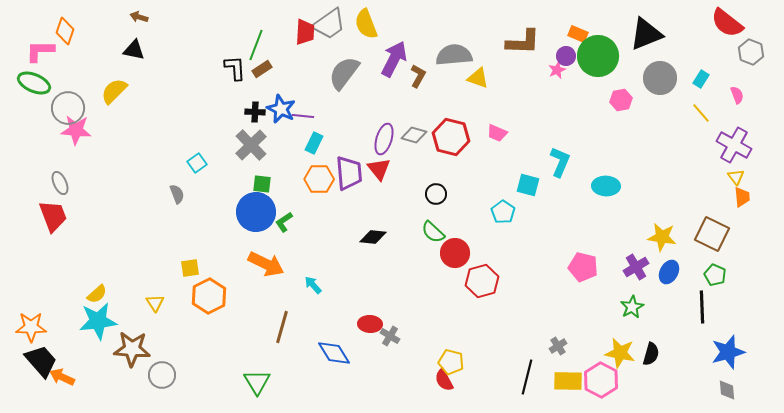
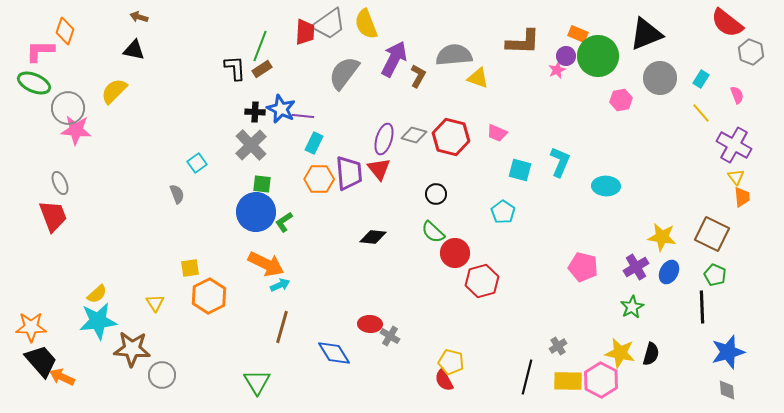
green line at (256, 45): moved 4 px right, 1 px down
cyan square at (528, 185): moved 8 px left, 15 px up
cyan arrow at (313, 285): moved 33 px left; rotated 108 degrees clockwise
